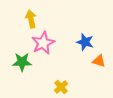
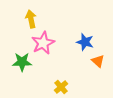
orange triangle: moved 1 px left; rotated 24 degrees clockwise
